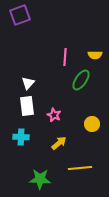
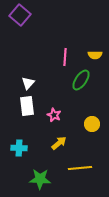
purple square: rotated 30 degrees counterclockwise
cyan cross: moved 2 px left, 11 px down
